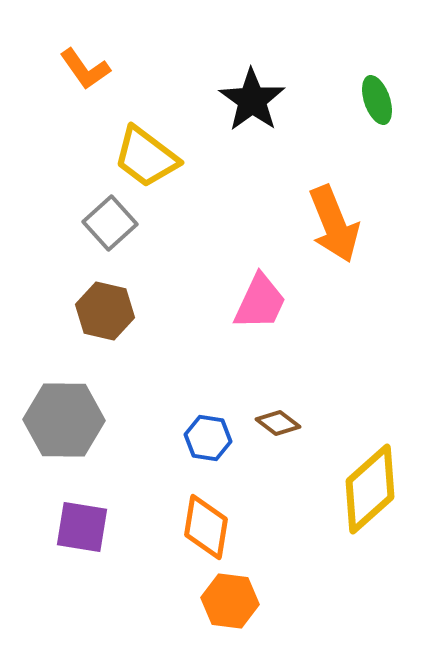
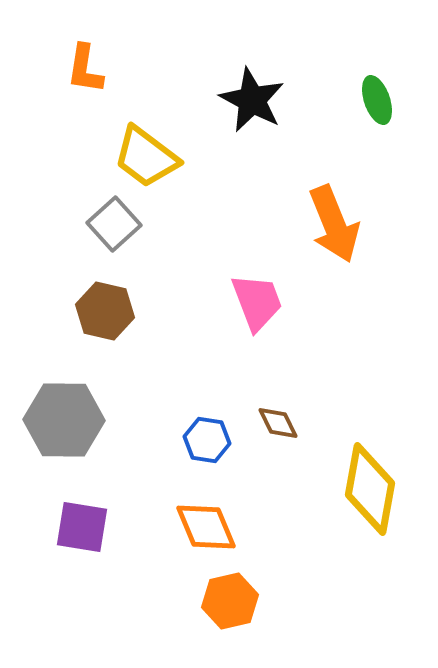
orange L-shape: rotated 44 degrees clockwise
black star: rotated 8 degrees counterclockwise
gray square: moved 4 px right, 1 px down
pink trapezoid: moved 3 px left; rotated 46 degrees counterclockwise
brown diamond: rotated 27 degrees clockwise
blue hexagon: moved 1 px left, 2 px down
yellow diamond: rotated 38 degrees counterclockwise
orange diamond: rotated 32 degrees counterclockwise
orange hexagon: rotated 20 degrees counterclockwise
